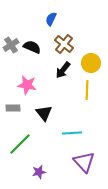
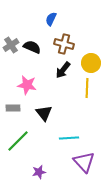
brown cross: rotated 24 degrees counterclockwise
yellow line: moved 2 px up
cyan line: moved 3 px left, 5 px down
green line: moved 2 px left, 3 px up
